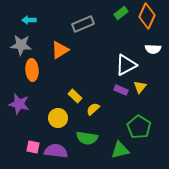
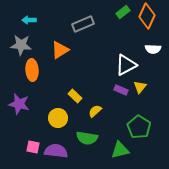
green rectangle: moved 2 px right, 1 px up
yellow semicircle: moved 2 px right, 2 px down
